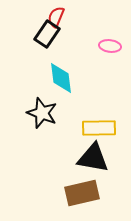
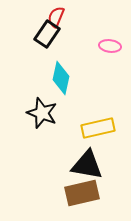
cyan diamond: rotated 20 degrees clockwise
yellow rectangle: moved 1 px left; rotated 12 degrees counterclockwise
black triangle: moved 6 px left, 7 px down
